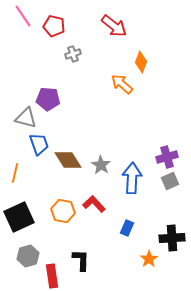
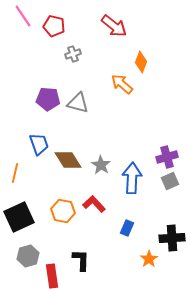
gray triangle: moved 52 px right, 15 px up
